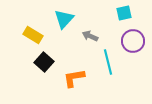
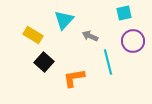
cyan triangle: moved 1 px down
